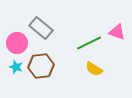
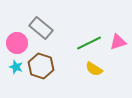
pink triangle: moved 1 px right, 10 px down; rotated 36 degrees counterclockwise
brown hexagon: rotated 25 degrees clockwise
